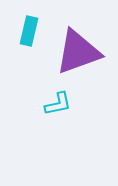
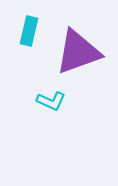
cyan L-shape: moved 7 px left, 3 px up; rotated 36 degrees clockwise
